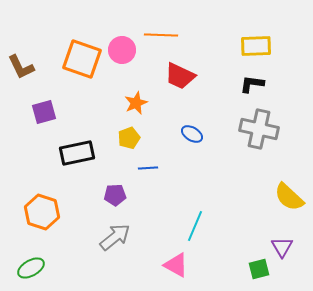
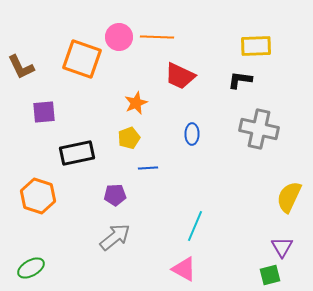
orange line: moved 4 px left, 2 px down
pink circle: moved 3 px left, 13 px up
black L-shape: moved 12 px left, 4 px up
purple square: rotated 10 degrees clockwise
blue ellipse: rotated 60 degrees clockwise
yellow semicircle: rotated 72 degrees clockwise
orange hexagon: moved 4 px left, 16 px up
pink triangle: moved 8 px right, 4 px down
green square: moved 11 px right, 6 px down
